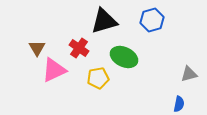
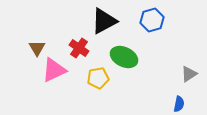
black triangle: rotated 12 degrees counterclockwise
gray triangle: rotated 18 degrees counterclockwise
